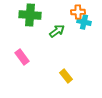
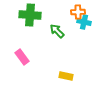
green arrow: rotated 98 degrees counterclockwise
yellow rectangle: rotated 40 degrees counterclockwise
